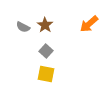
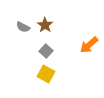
orange arrow: moved 21 px down
yellow square: rotated 18 degrees clockwise
